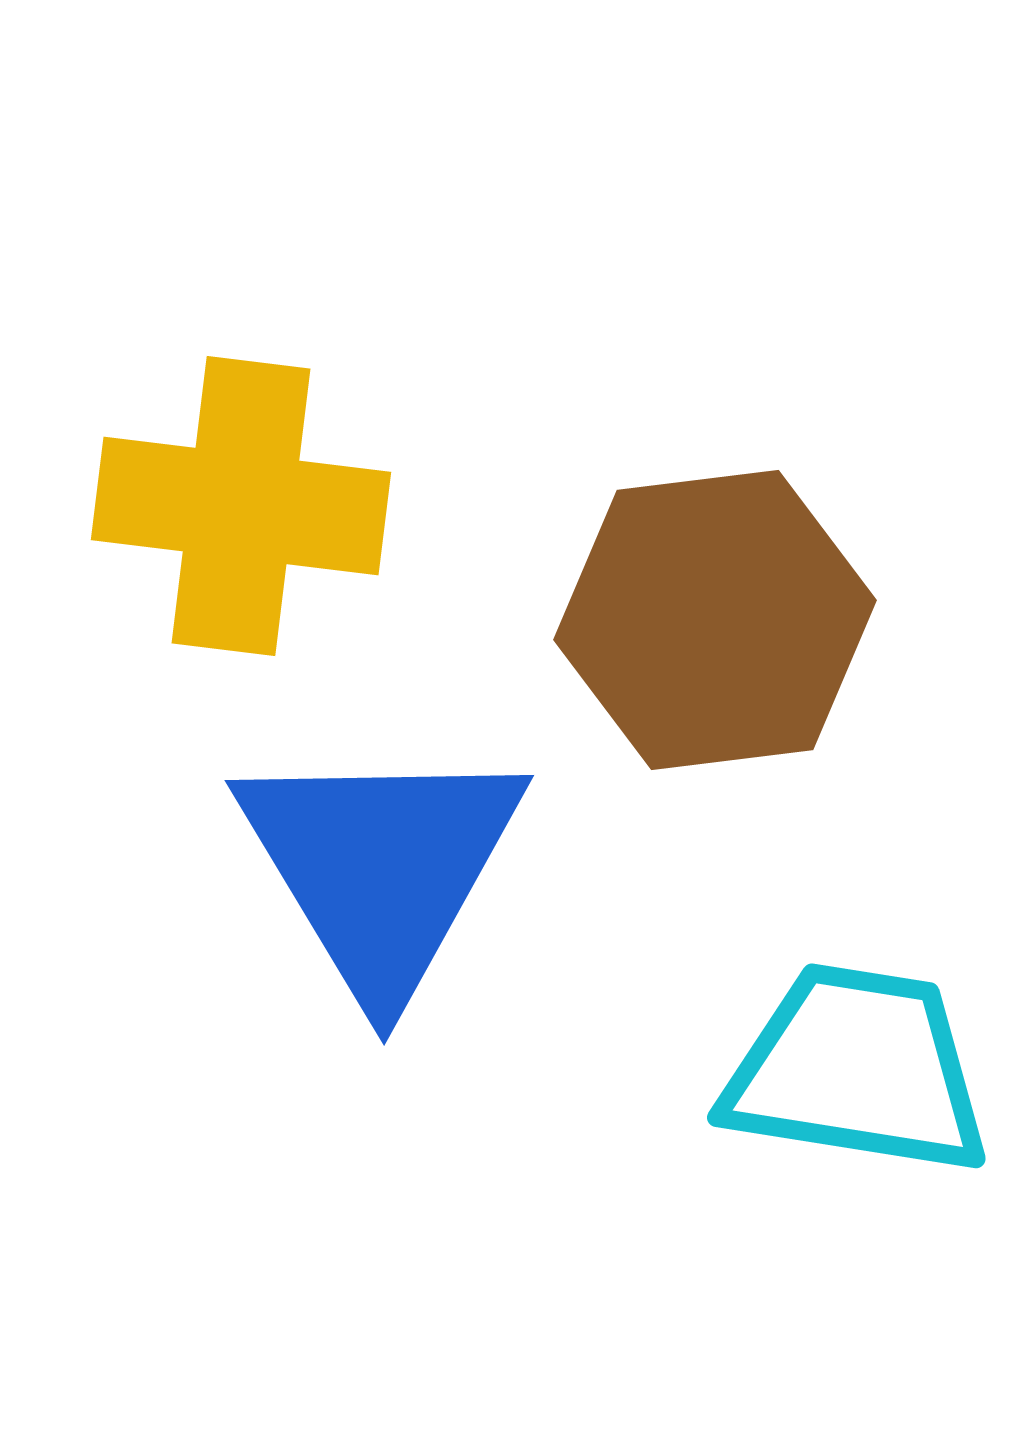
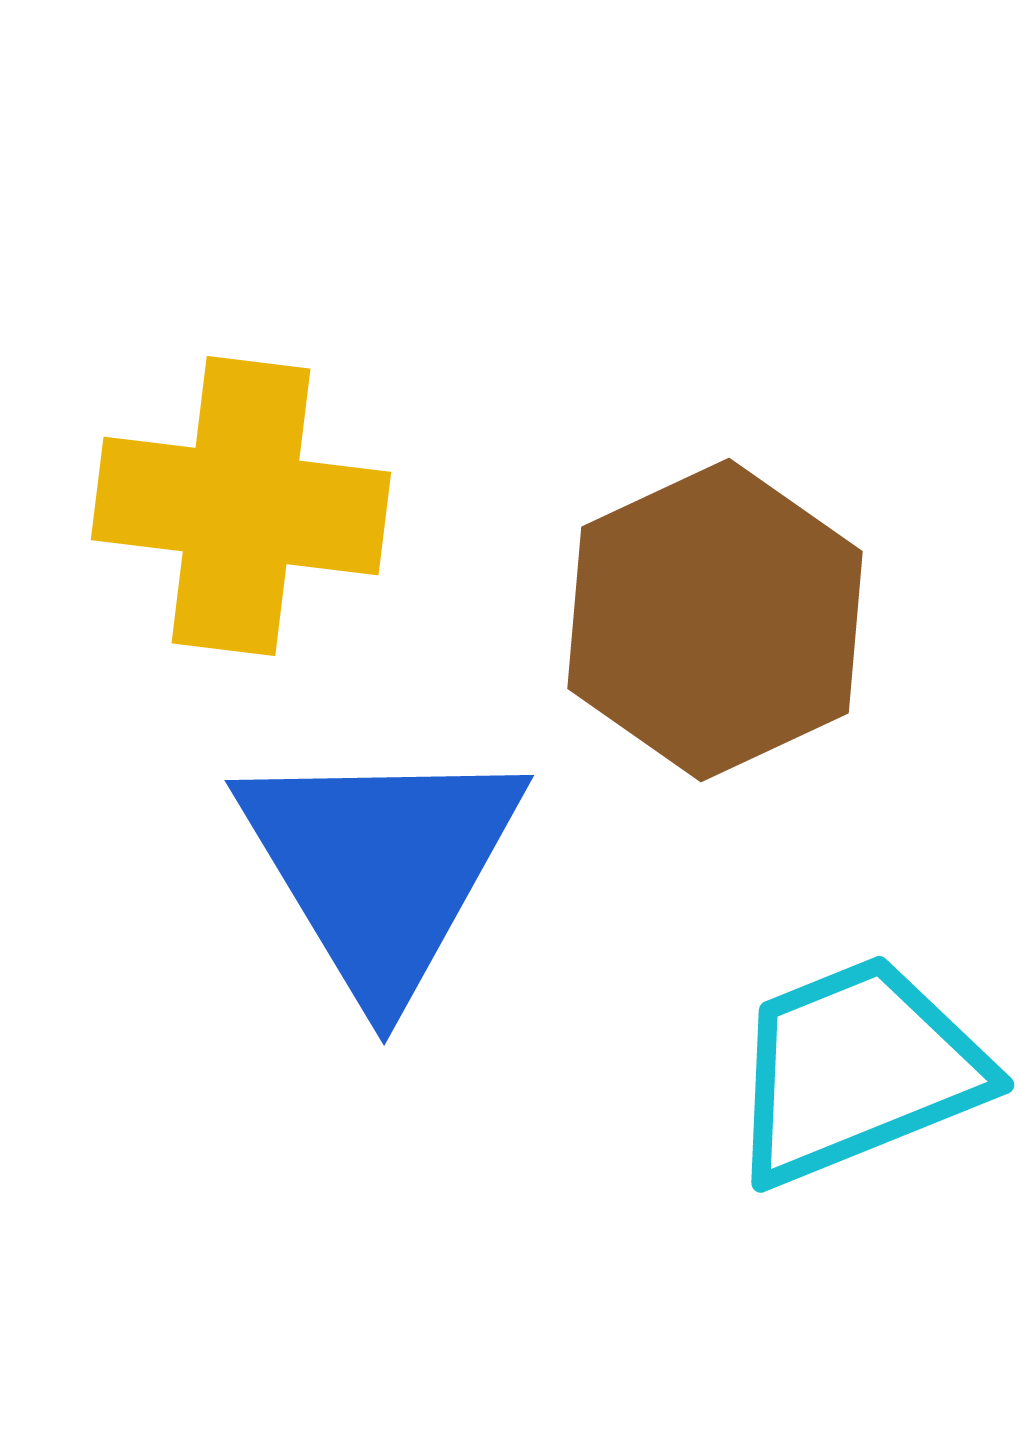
brown hexagon: rotated 18 degrees counterclockwise
cyan trapezoid: rotated 31 degrees counterclockwise
